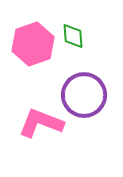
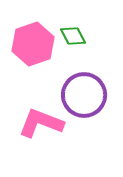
green diamond: rotated 24 degrees counterclockwise
